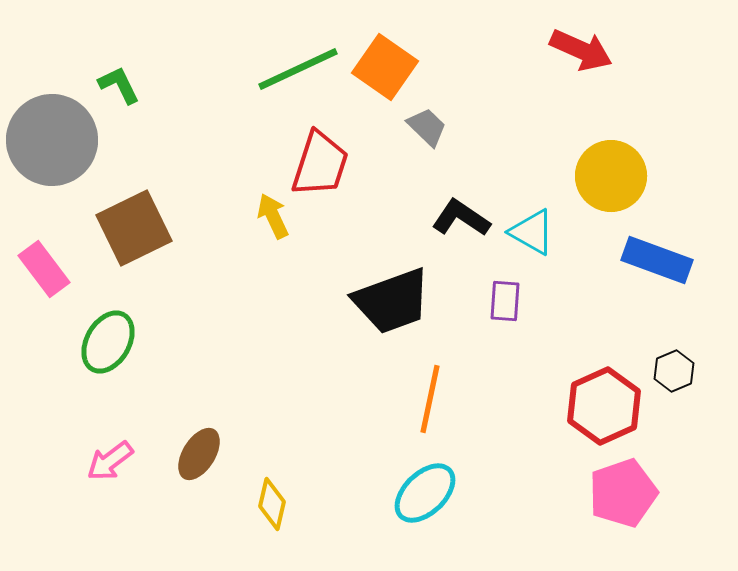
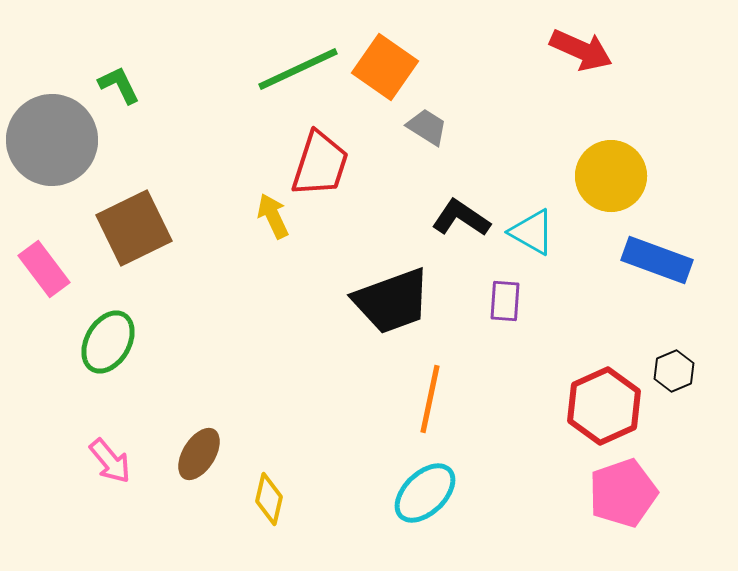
gray trapezoid: rotated 12 degrees counterclockwise
pink arrow: rotated 93 degrees counterclockwise
yellow diamond: moved 3 px left, 5 px up
